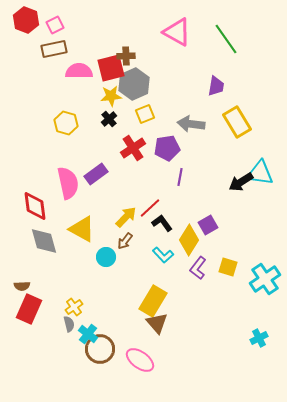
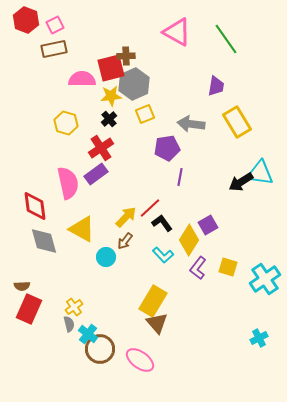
pink semicircle at (79, 71): moved 3 px right, 8 px down
red cross at (133, 148): moved 32 px left
